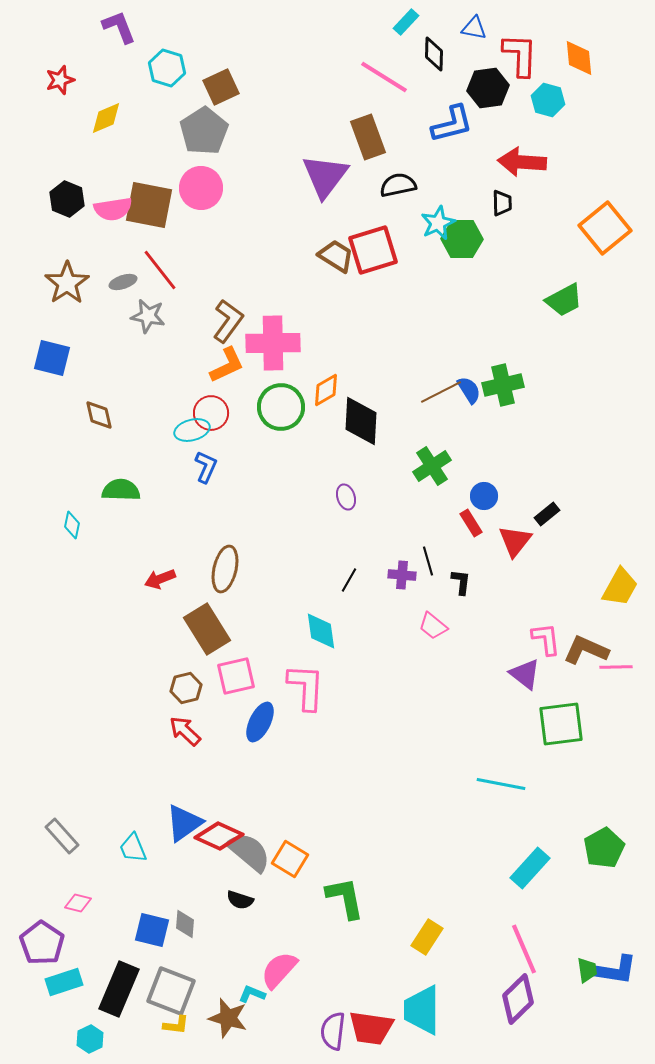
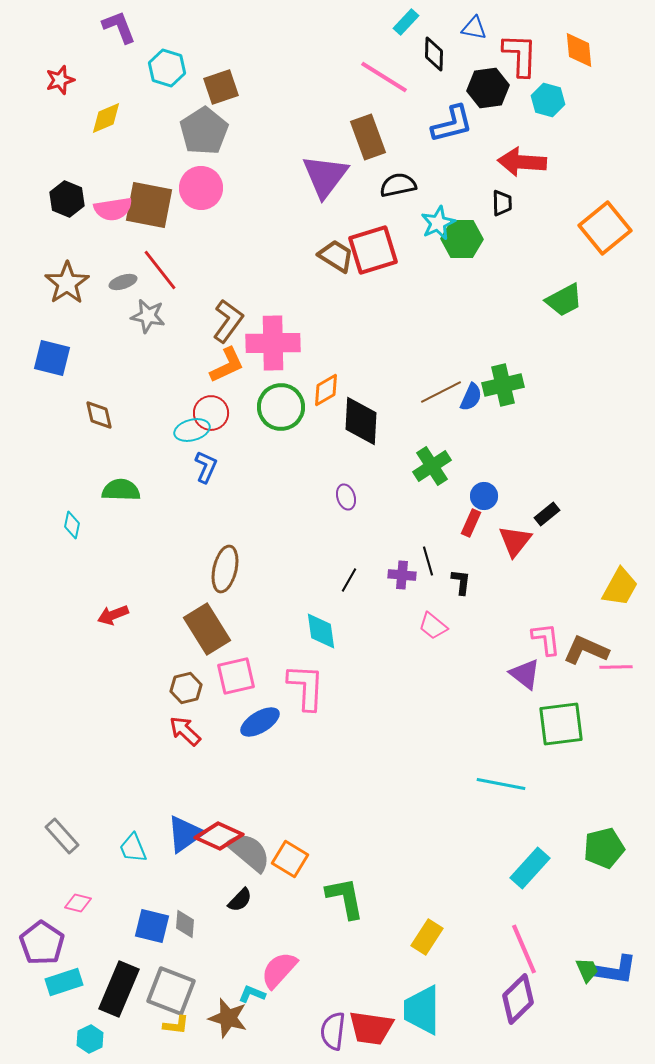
orange diamond at (579, 58): moved 8 px up
brown square at (221, 87): rotated 6 degrees clockwise
blue semicircle at (469, 390): moved 2 px right, 7 px down; rotated 56 degrees clockwise
red rectangle at (471, 523): rotated 56 degrees clockwise
red arrow at (160, 579): moved 47 px left, 36 px down
blue ellipse at (260, 722): rotated 33 degrees clockwise
blue triangle at (184, 823): moved 1 px right, 11 px down
green pentagon at (604, 848): rotated 15 degrees clockwise
black semicircle at (240, 900): rotated 64 degrees counterclockwise
blue square at (152, 930): moved 4 px up
green trapezoid at (587, 970): rotated 16 degrees counterclockwise
